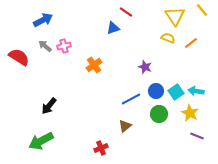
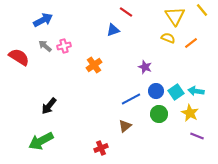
blue triangle: moved 2 px down
